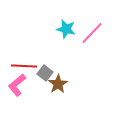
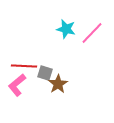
gray square: rotated 21 degrees counterclockwise
